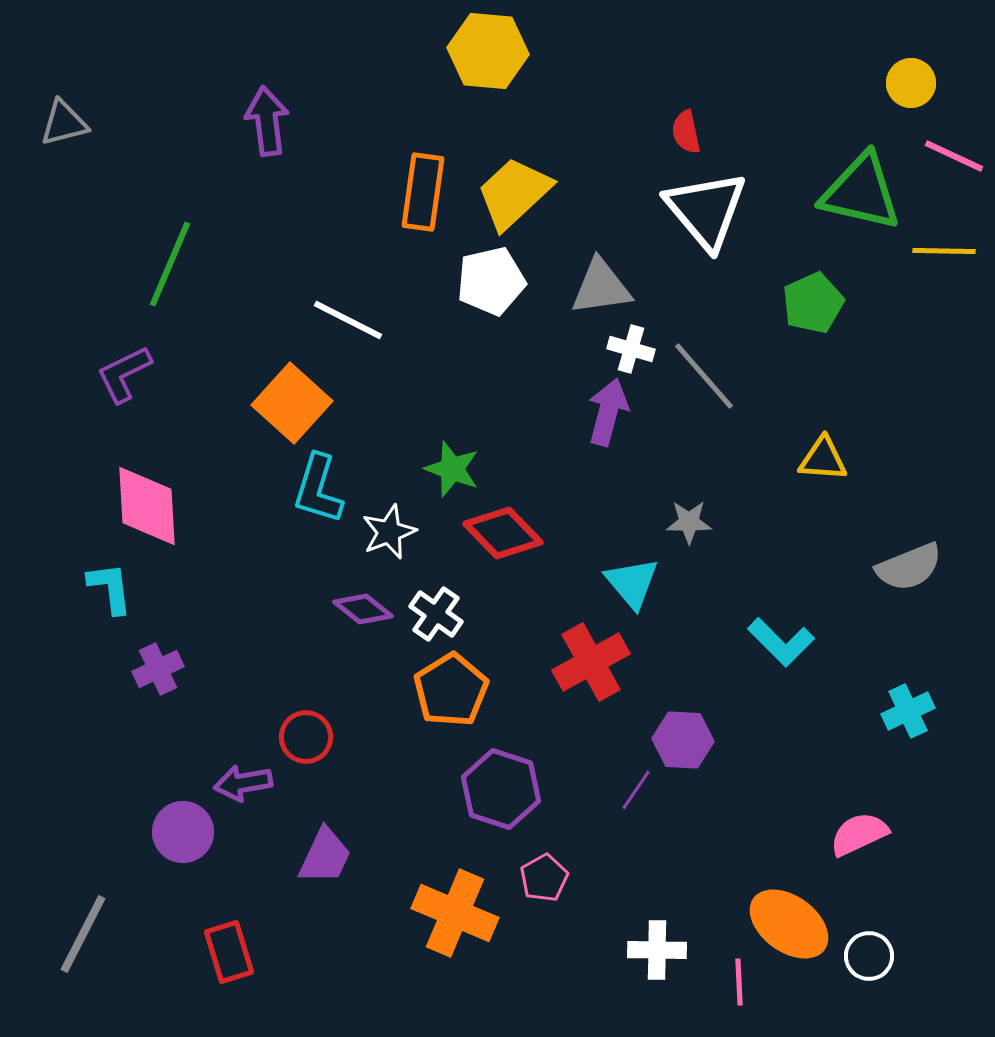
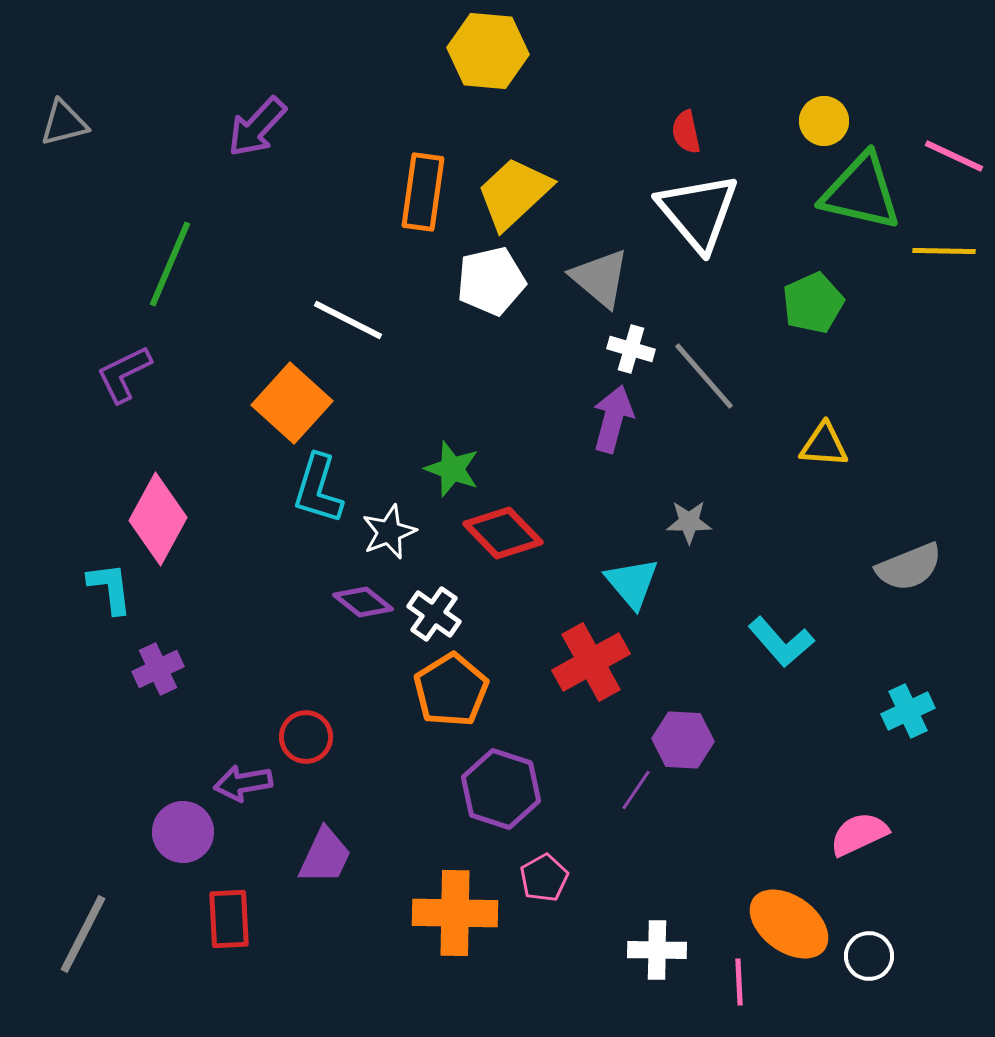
yellow circle at (911, 83): moved 87 px left, 38 px down
purple arrow at (267, 121): moved 10 px left, 6 px down; rotated 130 degrees counterclockwise
white triangle at (706, 210): moved 8 px left, 2 px down
gray triangle at (601, 287): moved 1 px left, 9 px up; rotated 48 degrees clockwise
purple arrow at (608, 412): moved 5 px right, 7 px down
yellow triangle at (823, 459): moved 1 px right, 14 px up
pink diamond at (147, 506): moved 11 px right, 13 px down; rotated 32 degrees clockwise
purple diamond at (363, 609): moved 7 px up
white cross at (436, 614): moved 2 px left
cyan L-shape at (781, 642): rotated 4 degrees clockwise
orange cross at (455, 913): rotated 22 degrees counterclockwise
red rectangle at (229, 952): moved 33 px up; rotated 14 degrees clockwise
